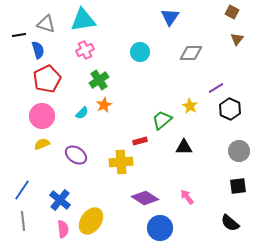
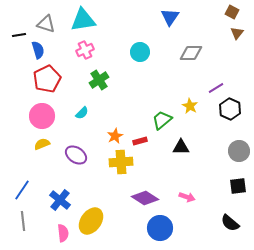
brown triangle: moved 6 px up
orange star: moved 11 px right, 31 px down
black triangle: moved 3 px left
pink arrow: rotated 147 degrees clockwise
pink semicircle: moved 4 px down
